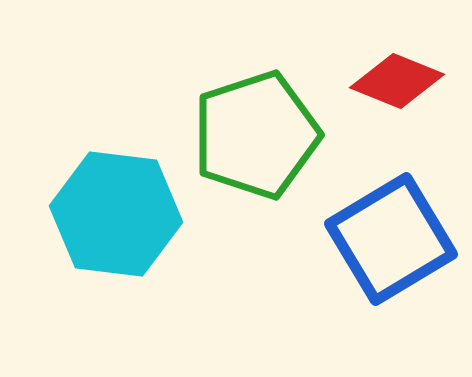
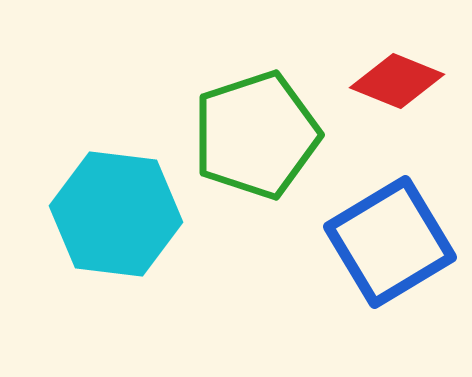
blue square: moved 1 px left, 3 px down
